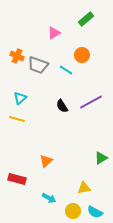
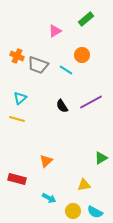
pink triangle: moved 1 px right, 2 px up
yellow triangle: moved 3 px up
